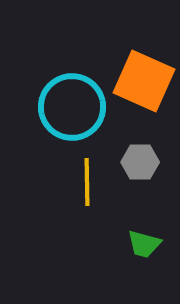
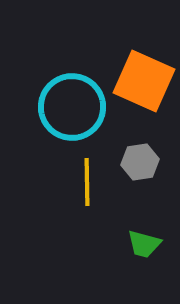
gray hexagon: rotated 9 degrees counterclockwise
